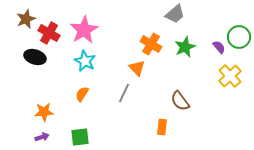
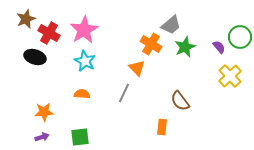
gray trapezoid: moved 4 px left, 11 px down
green circle: moved 1 px right
orange semicircle: rotated 63 degrees clockwise
